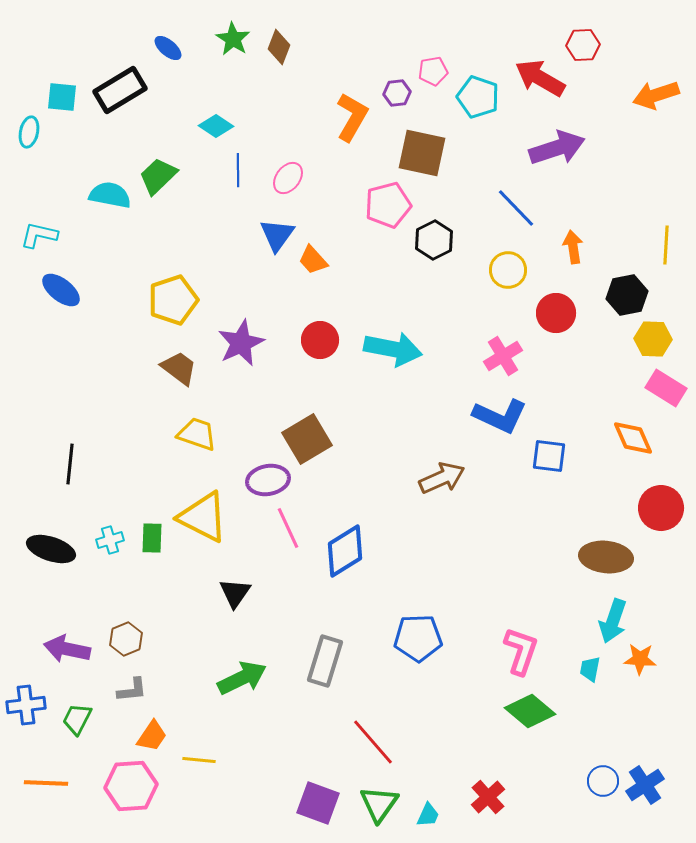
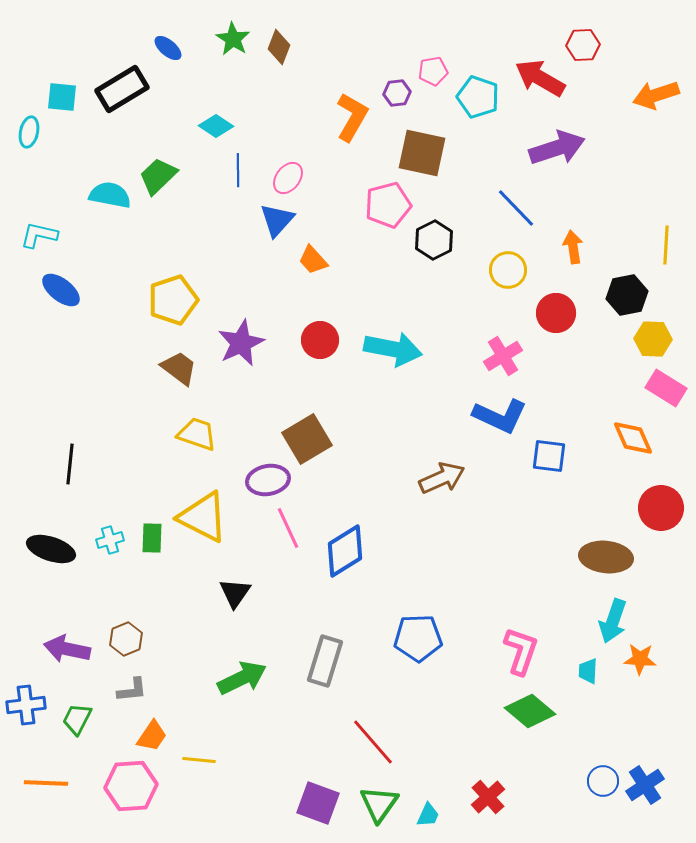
black rectangle at (120, 90): moved 2 px right, 1 px up
blue triangle at (277, 235): moved 15 px up; rotated 6 degrees clockwise
cyan trapezoid at (590, 669): moved 2 px left, 2 px down; rotated 8 degrees counterclockwise
